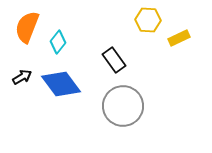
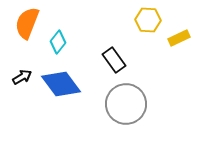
orange semicircle: moved 4 px up
gray circle: moved 3 px right, 2 px up
